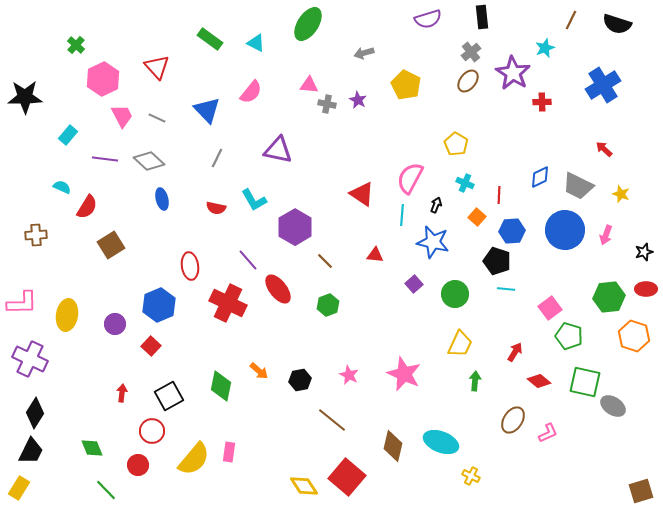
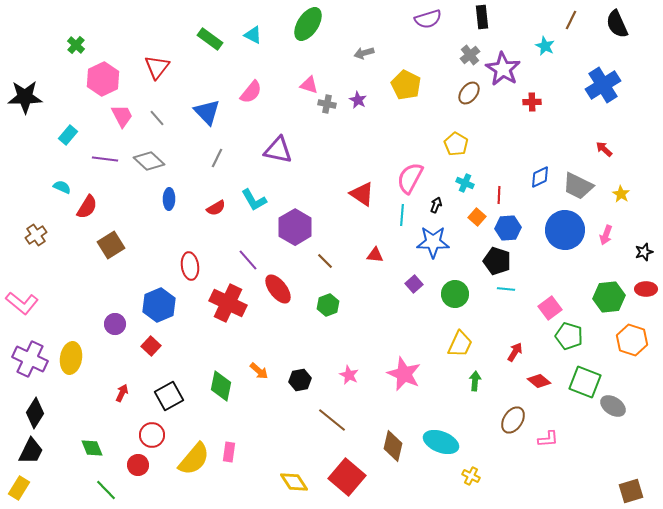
black semicircle at (617, 24): rotated 48 degrees clockwise
cyan triangle at (256, 43): moved 3 px left, 8 px up
cyan star at (545, 48): moved 2 px up; rotated 24 degrees counterclockwise
gray cross at (471, 52): moved 1 px left, 3 px down
red triangle at (157, 67): rotated 20 degrees clockwise
purple star at (513, 73): moved 10 px left, 4 px up
brown ellipse at (468, 81): moved 1 px right, 12 px down
pink triangle at (309, 85): rotated 12 degrees clockwise
red cross at (542, 102): moved 10 px left
blue triangle at (207, 110): moved 2 px down
gray line at (157, 118): rotated 24 degrees clockwise
yellow star at (621, 194): rotated 12 degrees clockwise
blue ellipse at (162, 199): moved 7 px right; rotated 15 degrees clockwise
red semicircle at (216, 208): rotated 42 degrees counterclockwise
blue hexagon at (512, 231): moved 4 px left, 3 px up
brown cross at (36, 235): rotated 30 degrees counterclockwise
blue star at (433, 242): rotated 12 degrees counterclockwise
pink L-shape at (22, 303): rotated 40 degrees clockwise
yellow ellipse at (67, 315): moved 4 px right, 43 px down
orange hexagon at (634, 336): moved 2 px left, 4 px down
green square at (585, 382): rotated 8 degrees clockwise
red arrow at (122, 393): rotated 18 degrees clockwise
red circle at (152, 431): moved 4 px down
pink L-shape at (548, 433): moved 6 px down; rotated 20 degrees clockwise
yellow diamond at (304, 486): moved 10 px left, 4 px up
brown square at (641, 491): moved 10 px left
